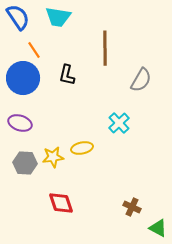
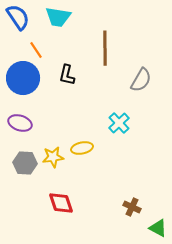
orange line: moved 2 px right
